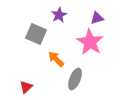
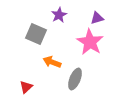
orange arrow: moved 4 px left, 3 px down; rotated 24 degrees counterclockwise
